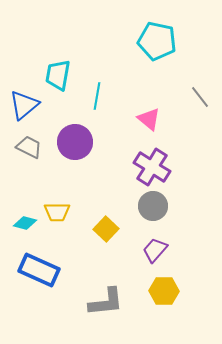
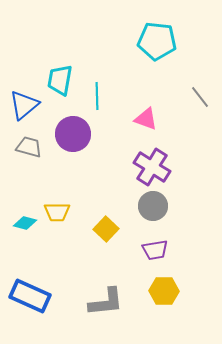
cyan pentagon: rotated 6 degrees counterclockwise
cyan trapezoid: moved 2 px right, 5 px down
cyan line: rotated 12 degrees counterclockwise
pink triangle: moved 3 px left; rotated 20 degrees counterclockwise
purple circle: moved 2 px left, 8 px up
gray trapezoid: rotated 12 degrees counterclockwise
purple trapezoid: rotated 140 degrees counterclockwise
blue rectangle: moved 9 px left, 26 px down
